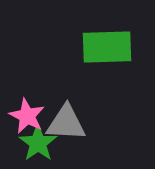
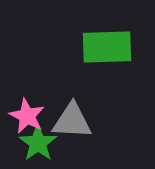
gray triangle: moved 6 px right, 2 px up
